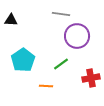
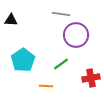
purple circle: moved 1 px left, 1 px up
